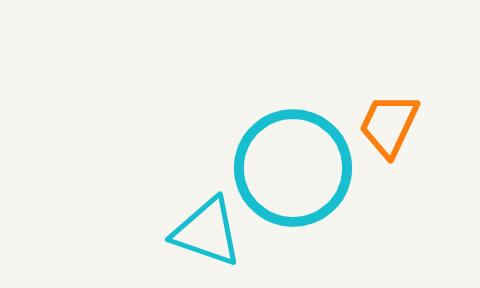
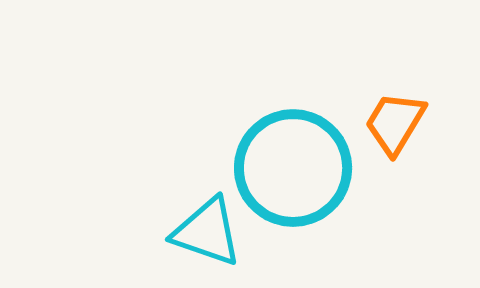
orange trapezoid: moved 6 px right, 2 px up; rotated 6 degrees clockwise
